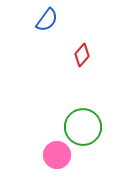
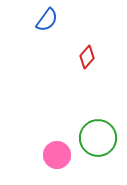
red diamond: moved 5 px right, 2 px down
green circle: moved 15 px right, 11 px down
